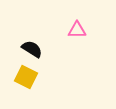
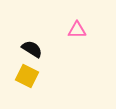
yellow square: moved 1 px right, 1 px up
